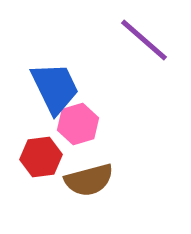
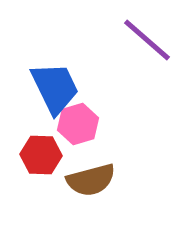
purple line: moved 3 px right
red hexagon: moved 2 px up; rotated 9 degrees clockwise
brown semicircle: moved 2 px right
